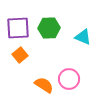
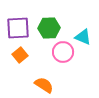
pink circle: moved 6 px left, 27 px up
